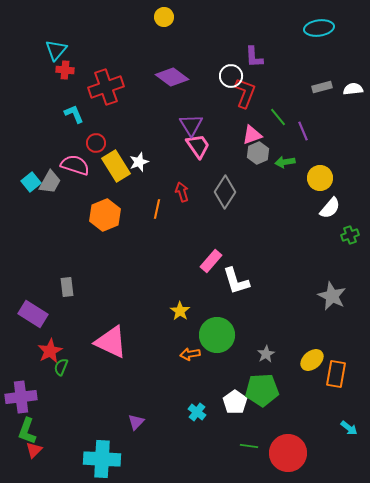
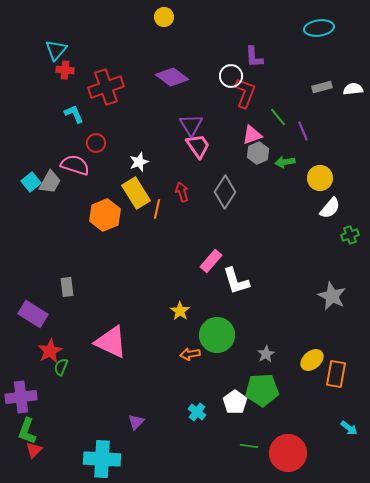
yellow rectangle at (116, 166): moved 20 px right, 27 px down
